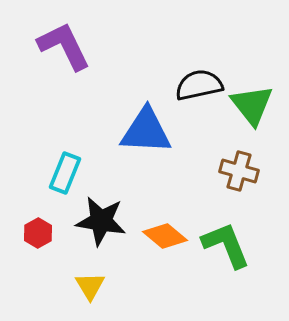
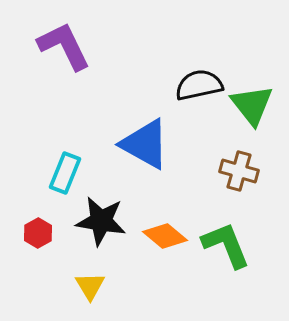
blue triangle: moved 1 px left, 13 px down; rotated 26 degrees clockwise
